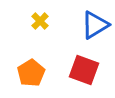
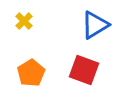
yellow cross: moved 16 px left
